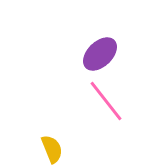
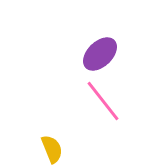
pink line: moved 3 px left
